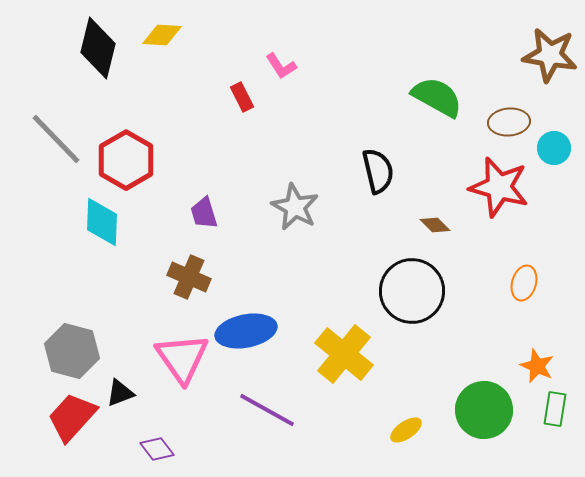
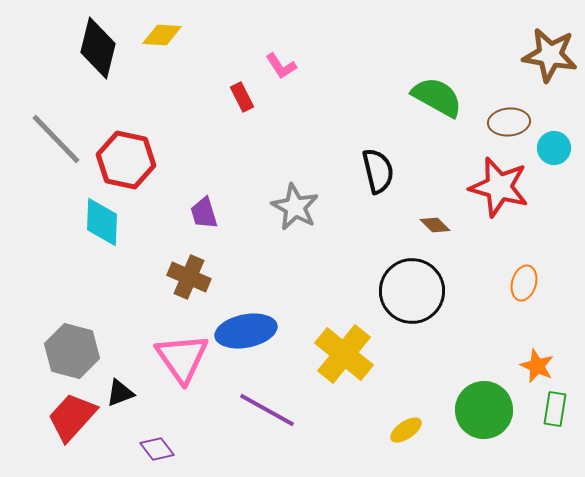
red hexagon: rotated 18 degrees counterclockwise
